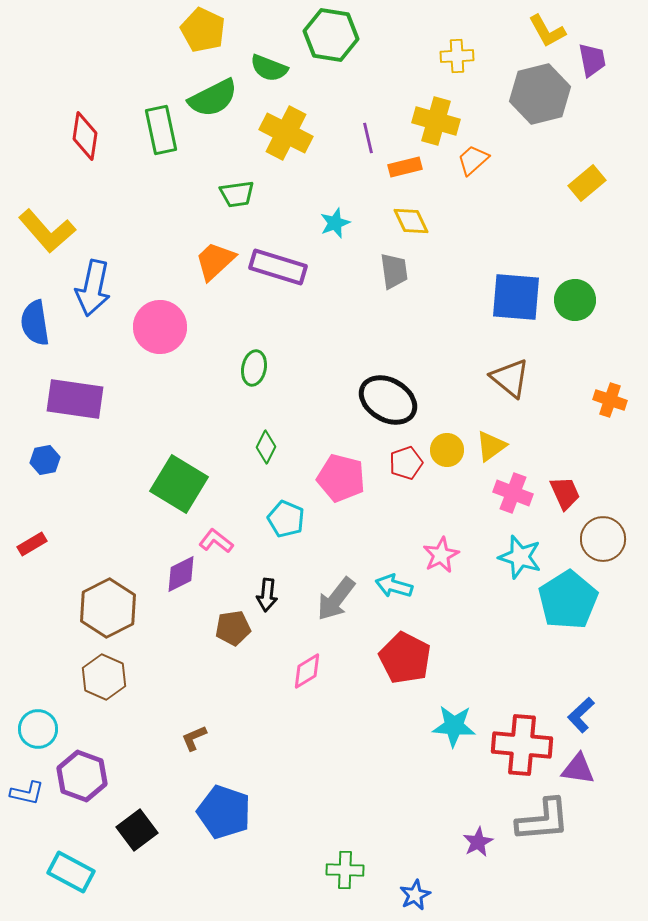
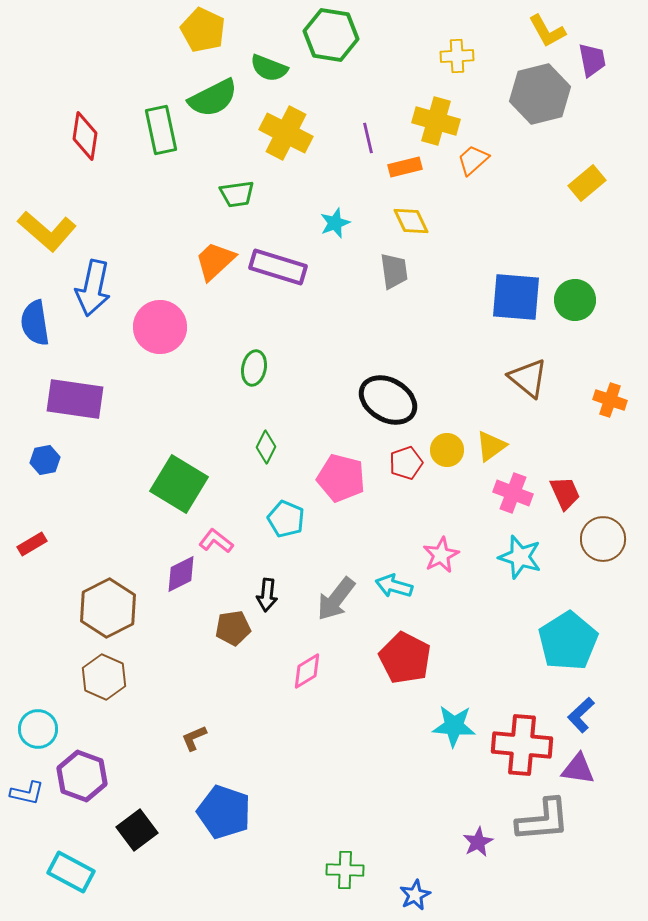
yellow L-shape at (47, 231): rotated 8 degrees counterclockwise
brown triangle at (510, 378): moved 18 px right
cyan pentagon at (568, 600): moved 41 px down
